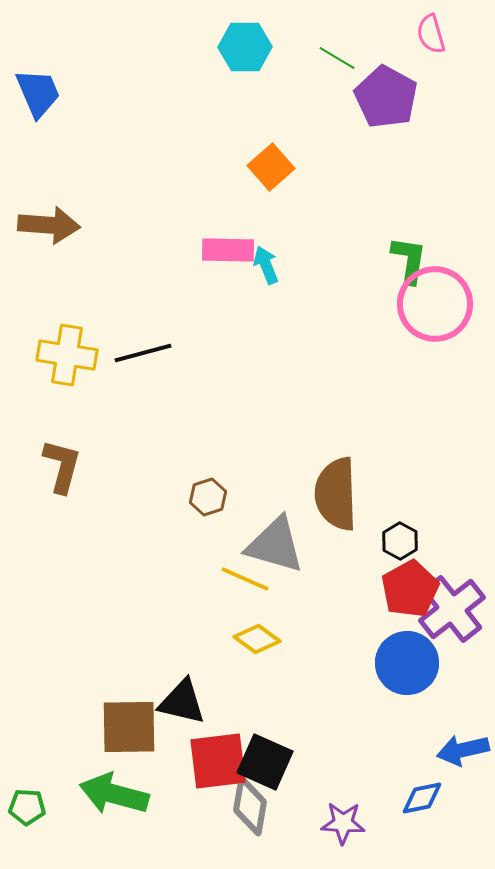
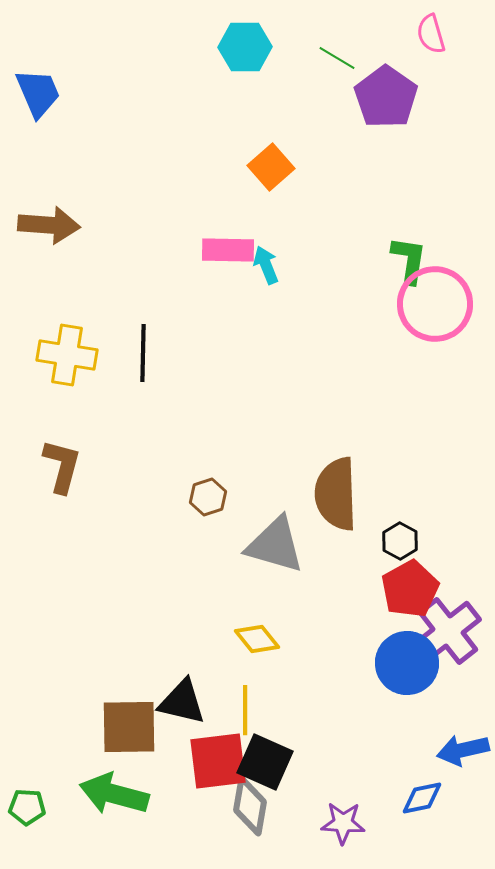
purple pentagon: rotated 6 degrees clockwise
black line: rotated 74 degrees counterclockwise
yellow line: moved 131 px down; rotated 66 degrees clockwise
purple cross: moved 4 px left, 22 px down
yellow diamond: rotated 15 degrees clockwise
